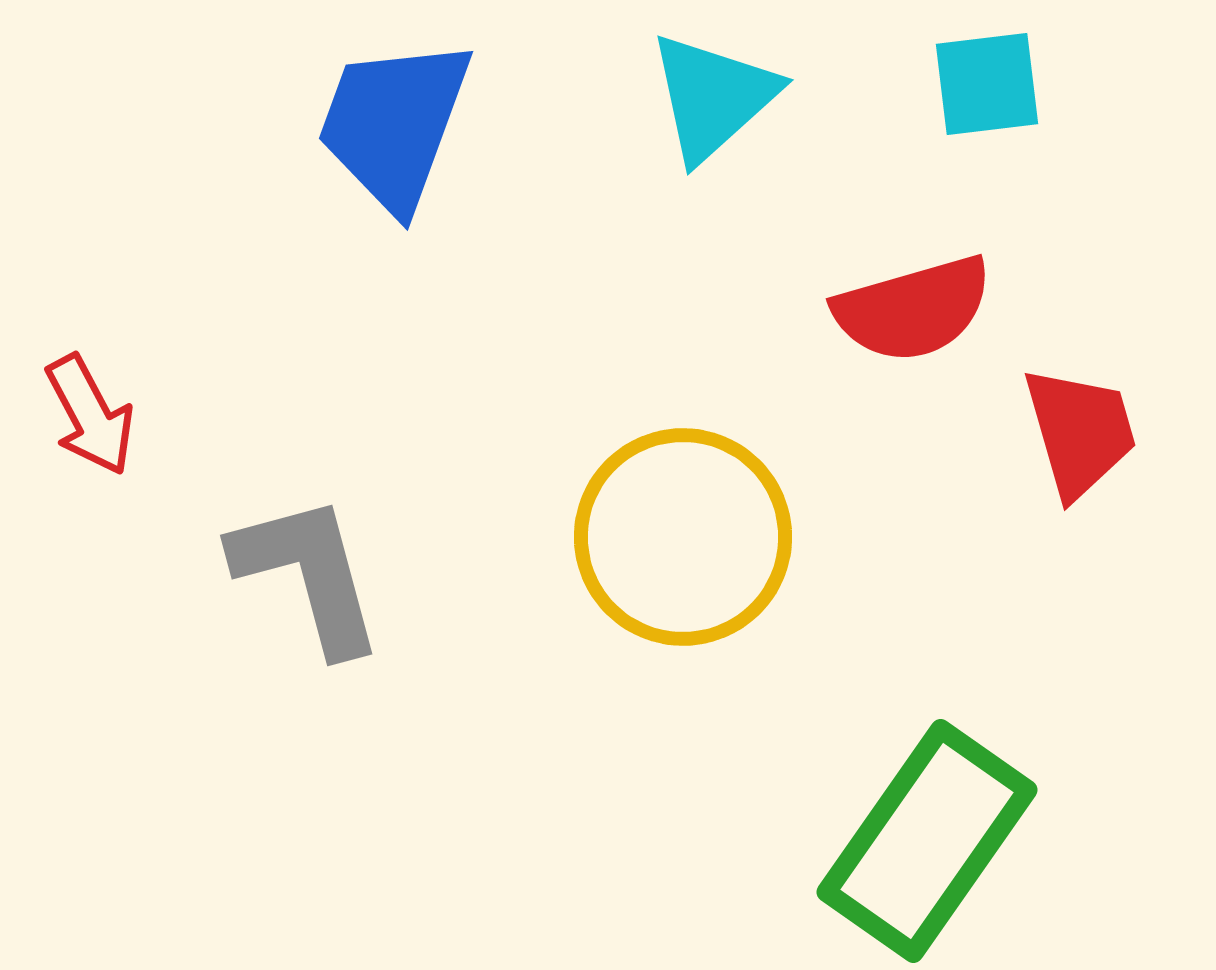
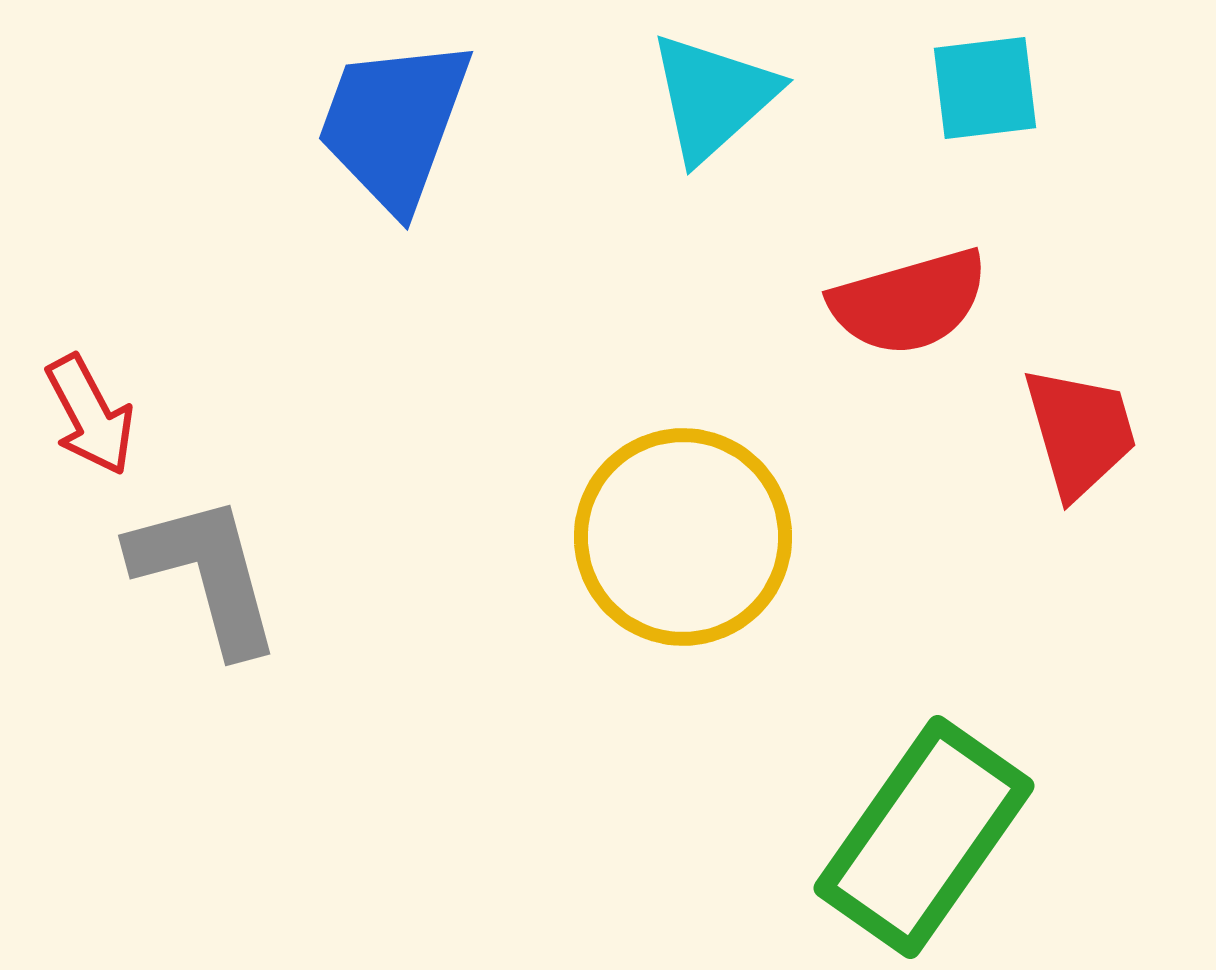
cyan square: moved 2 px left, 4 px down
red semicircle: moved 4 px left, 7 px up
gray L-shape: moved 102 px left
green rectangle: moved 3 px left, 4 px up
